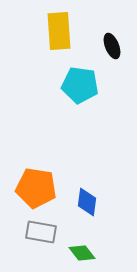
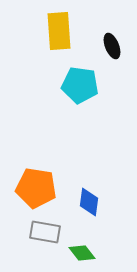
blue diamond: moved 2 px right
gray rectangle: moved 4 px right
